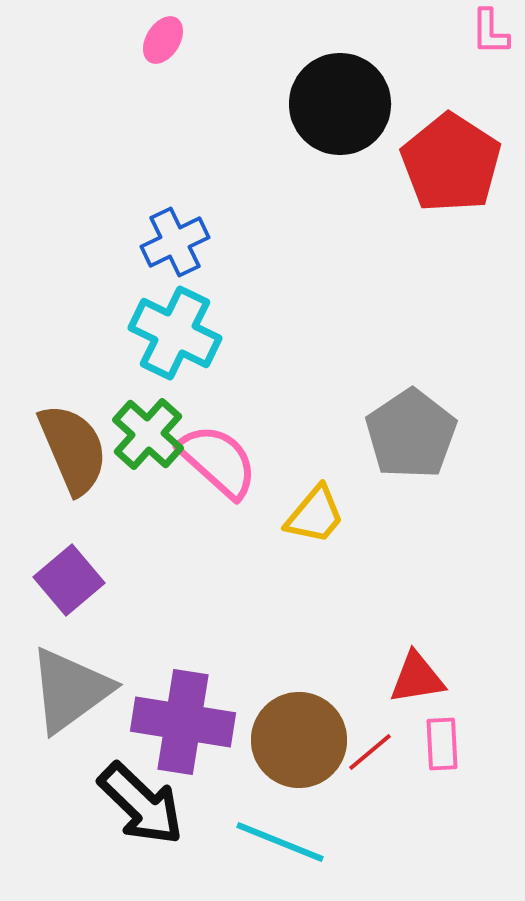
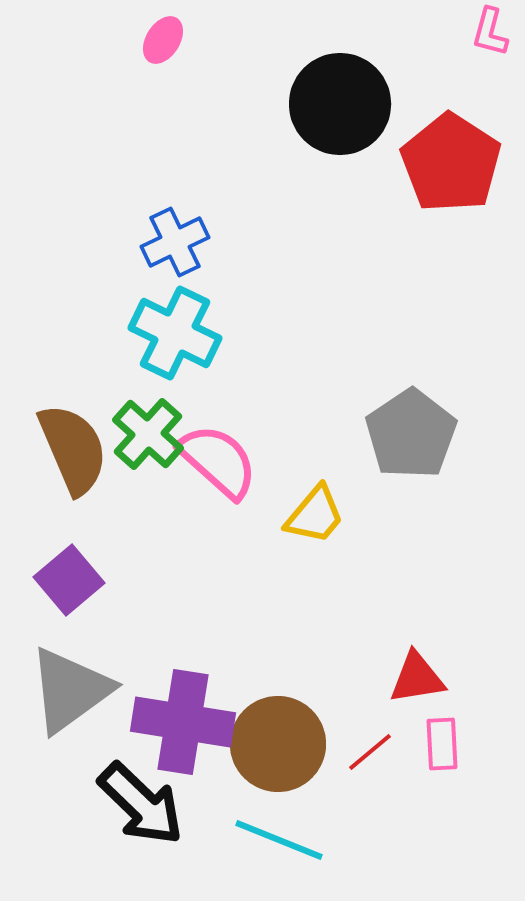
pink L-shape: rotated 15 degrees clockwise
brown circle: moved 21 px left, 4 px down
cyan line: moved 1 px left, 2 px up
